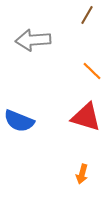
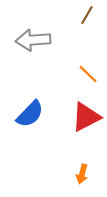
orange line: moved 4 px left, 3 px down
red triangle: rotated 44 degrees counterclockwise
blue semicircle: moved 11 px right, 7 px up; rotated 68 degrees counterclockwise
